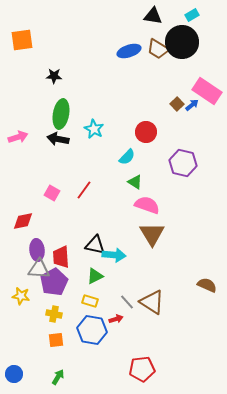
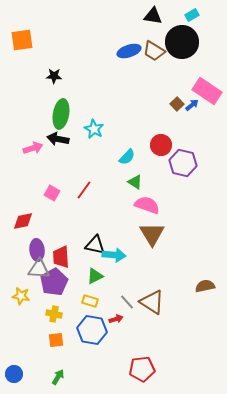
brown trapezoid at (158, 49): moved 4 px left, 2 px down
red circle at (146, 132): moved 15 px right, 13 px down
pink arrow at (18, 137): moved 15 px right, 11 px down
brown semicircle at (207, 285): moved 2 px left, 1 px down; rotated 36 degrees counterclockwise
